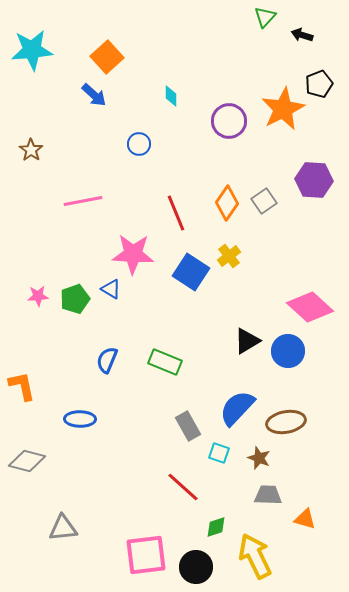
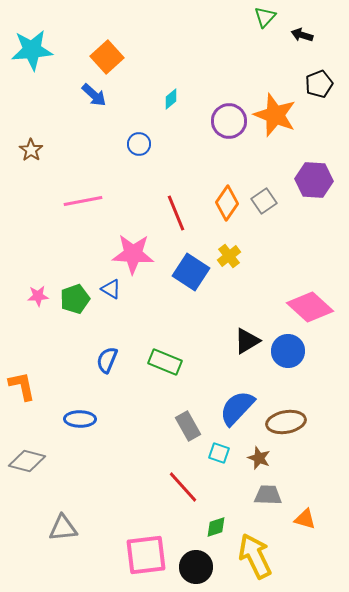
cyan diamond at (171, 96): moved 3 px down; rotated 50 degrees clockwise
orange star at (283, 109): moved 8 px left, 6 px down; rotated 24 degrees counterclockwise
red line at (183, 487): rotated 6 degrees clockwise
